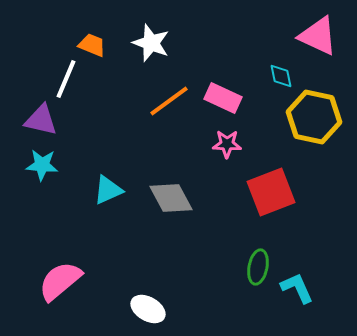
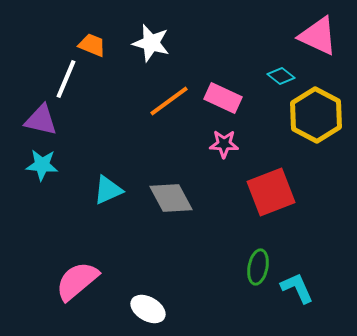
white star: rotated 6 degrees counterclockwise
cyan diamond: rotated 40 degrees counterclockwise
yellow hexagon: moved 2 px right, 2 px up; rotated 16 degrees clockwise
pink star: moved 3 px left
pink semicircle: moved 17 px right
